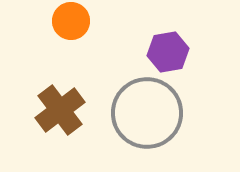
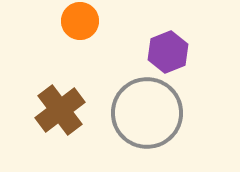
orange circle: moved 9 px right
purple hexagon: rotated 12 degrees counterclockwise
